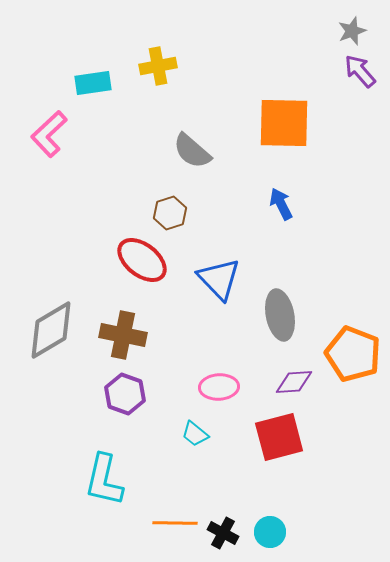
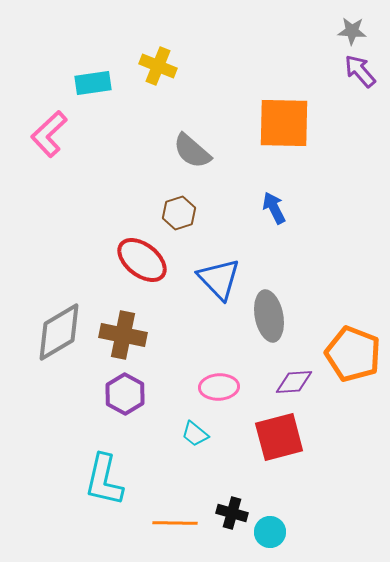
gray star: rotated 24 degrees clockwise
yellow cross: rotated 33 degrees clockwise
blue arrow: moved 7 px left, 4 px down
brown hexagon: moved 9 px right
gray ellipse: moved 11 px left, 1 px down
gray diamond: moved 8 px right, 2 px down
purple hexagon: rotated 9 degrees clockwise
black cross: moved 9 px right, 20 px up; rotated 12 degrees counterclockwise
